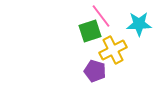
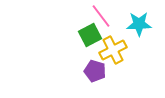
green square: moved 4 px down; rotated 10 degrees counterclockwise
